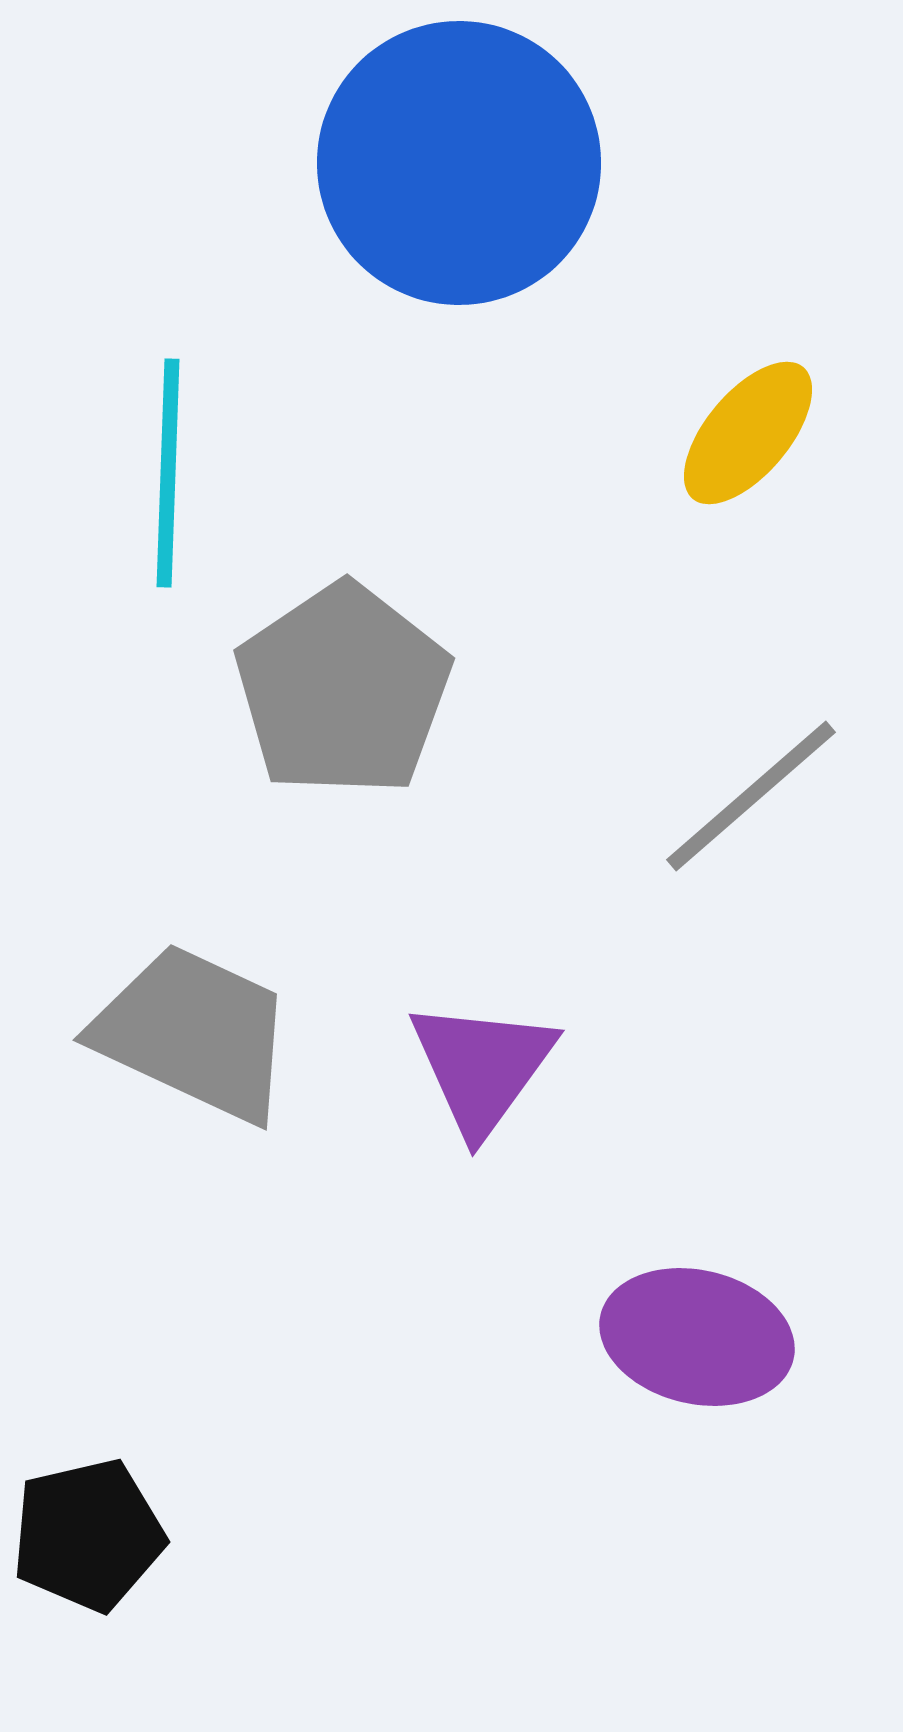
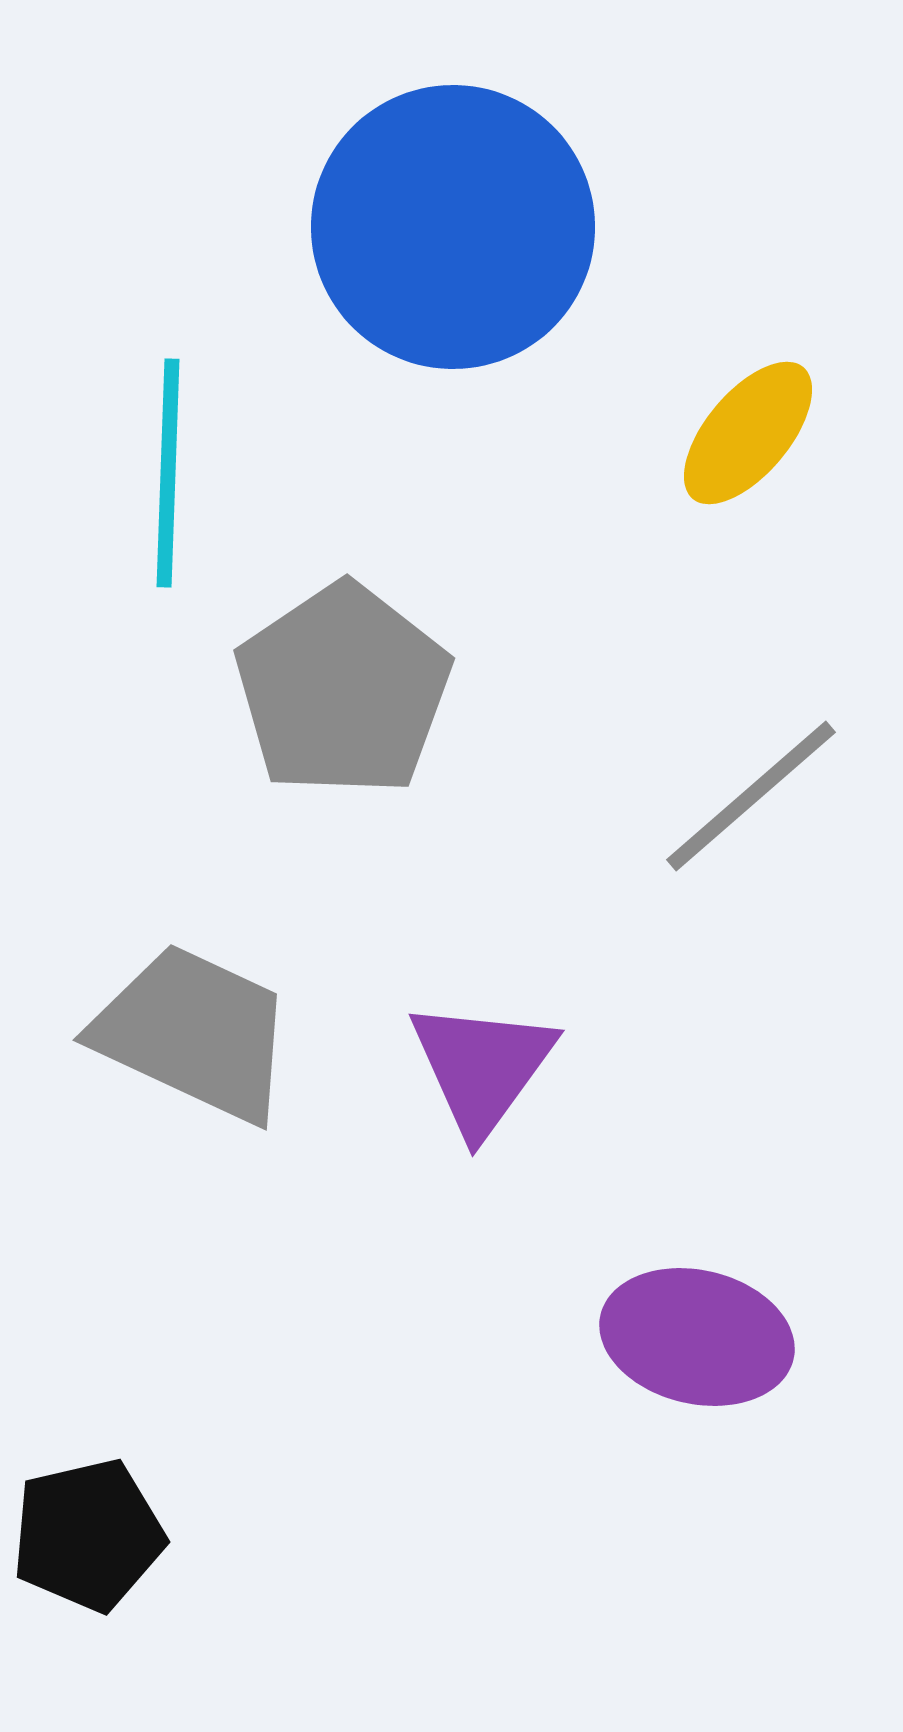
blue circle: moved 6 px left, 64 px down
